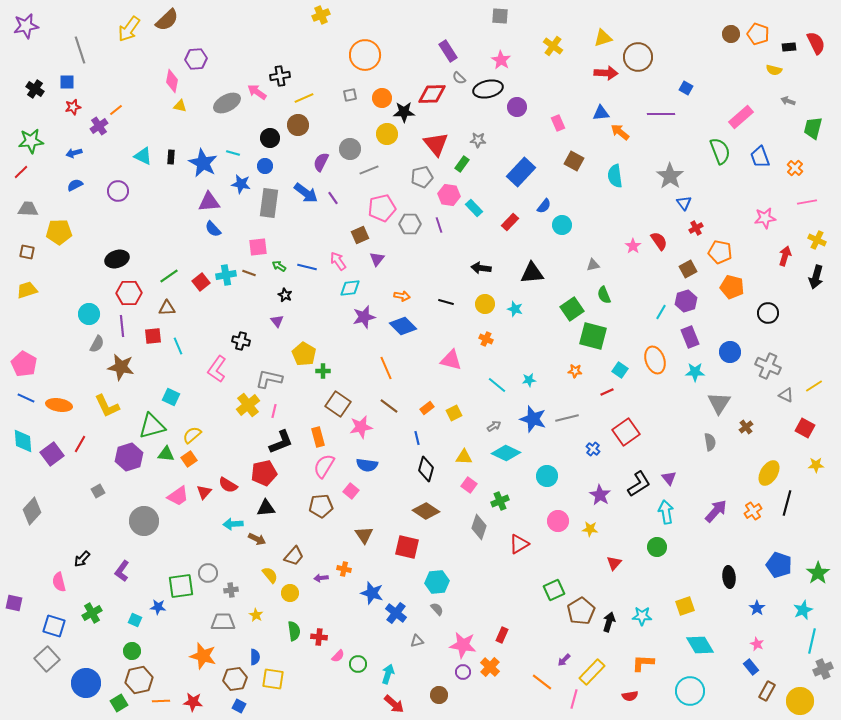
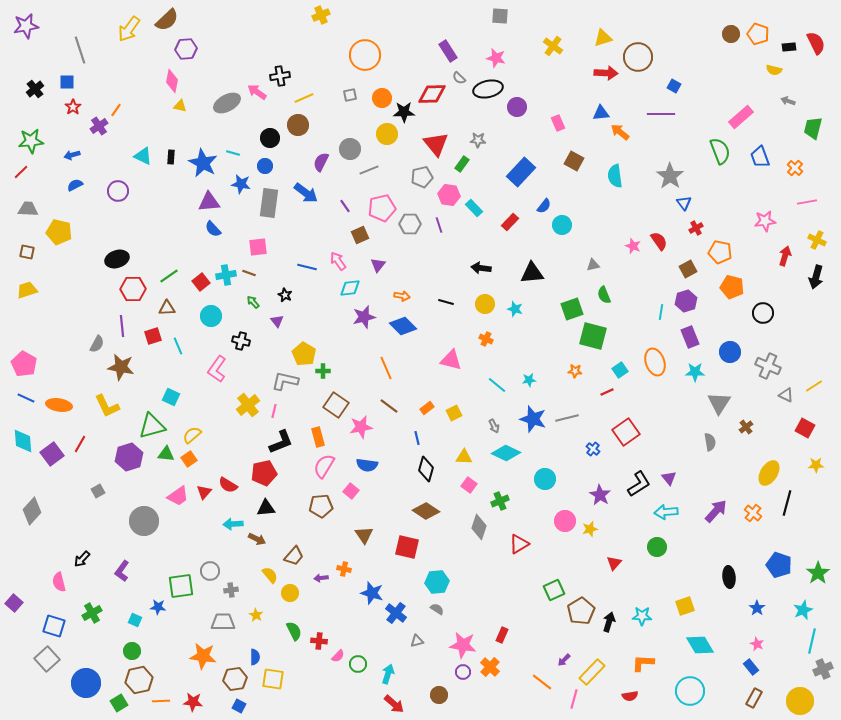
purple hexagon at (196, 59): moved 10 px left, 10 px up
pink star at (501, 60): moved 5 px left, 2 px up; rotated 18 degrees counterclockwise
blue square at (686, 88): moved 12 px left, 2 px up
black cross at (35, 89): rotated 18 degrees clockwise
red star at (73, 107): rotated 21 degrees counterclockwise
orange line at (116, 110): rotated 16 degrees counterclockwise
blue arrow at (74, 153): moved 2 px left, 2 px down
purple line at (333, 198): moved 12 px right, 8 px down
pink star at (765, 218): moved 3 px down
yellow pentagon at (59, 232): rotated 15 degrees clockwise
pink star at (633, 246): rotated 14 degrees counterclockwise
purple triangle at (377, 259): moved 1 px right, 6 px down
green arrow at (279, 266): moved 26 px left, 36 px down; rotated 16 degrees clockwise
red hexagon at (129, 293): moved 4 px right, 4 px up
green square at (572, 309): rotated 15 degrees clockwise
cyan line at (661, 312): rotated 21 degrees counterclockwise
black circle at (768, 313): moved 5 px left
cyan circle at (89, 314): moved 122 px right, 2 px down
red square at (153, 336): rotated 12 degrees counterclockwise
orange ellipse at (655, 360): moved 2 px down
cyan square at (620, 370): rotated 21 degrees clockwise
gray L-shape at (269, 379): moved 16 px right, 2 px down
brown square at (338, 404): moved 2 px left, 1 px down
gray arrow at (494, 426): rotated 96 degrees clockwise
cyan circle at (547, 476): moved 2 px left, 3 px down
orange cross at (753, 511): moved 2 px down; rotated 18 degrees counterclockwise
cyan arrow at (666, 512): rotated 85 degrees counterclockwise
pink circle at (558, 521): moved 7 px right
yellow star at (590, 529): rotated 21 degrees counterclockwise
gray circle at (208, 573): moved 2 px right, 2 px up
purple square at (14, 603): rotated 30 degrees clockwise
gray semicircle at (437, 609): rotated 16 degrees counterclockwise
green semicircle at (294, 631): rotated 18 degrees counterclockwise
red cross at (319, 637): moved 4 px down
orange star at (203, 656): rotated 8 degrees counterclockwise
brown rectangle at (767, 691): moved 13 px left, 7 px down
